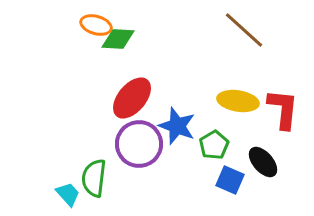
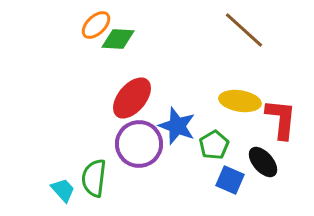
orange ellipse: rotated 60 degrees counterclockwise
yellow ellipse: moved 2 px right
red L-shape: moved 2 px left, 10 px down
cyan trapezoid: moved 5 px left, 4 px up
